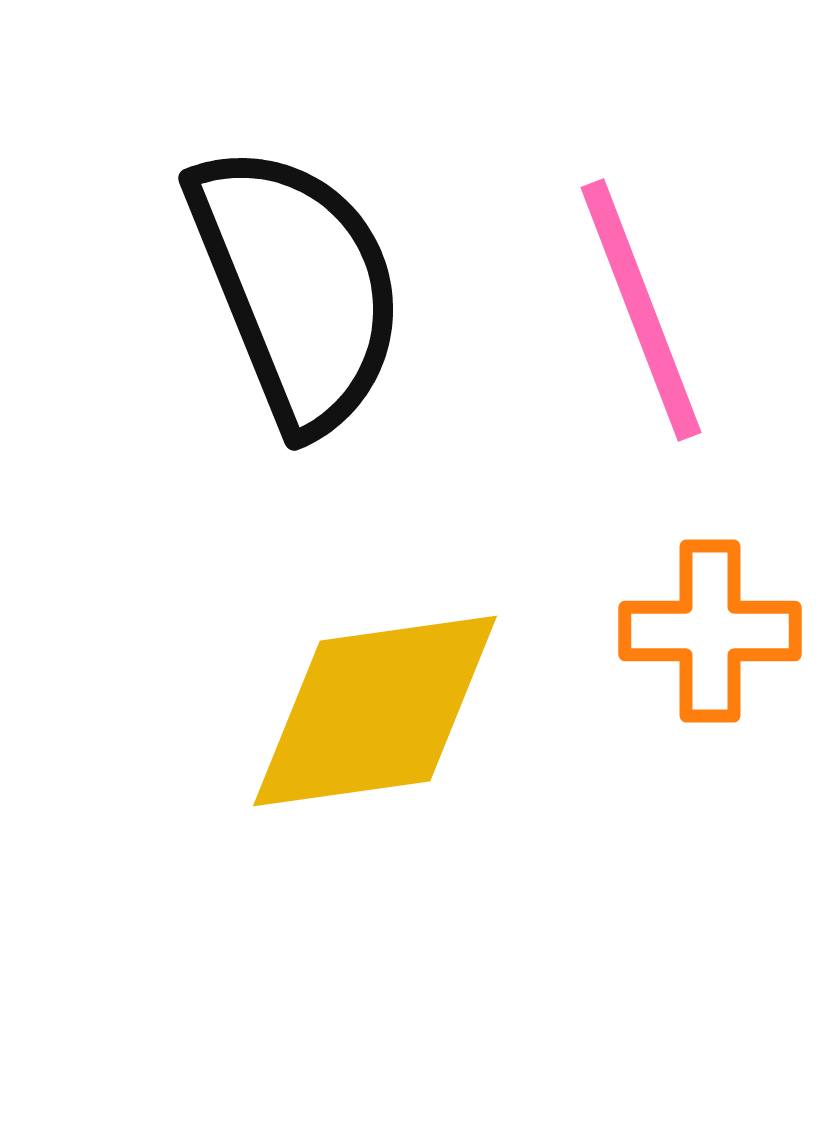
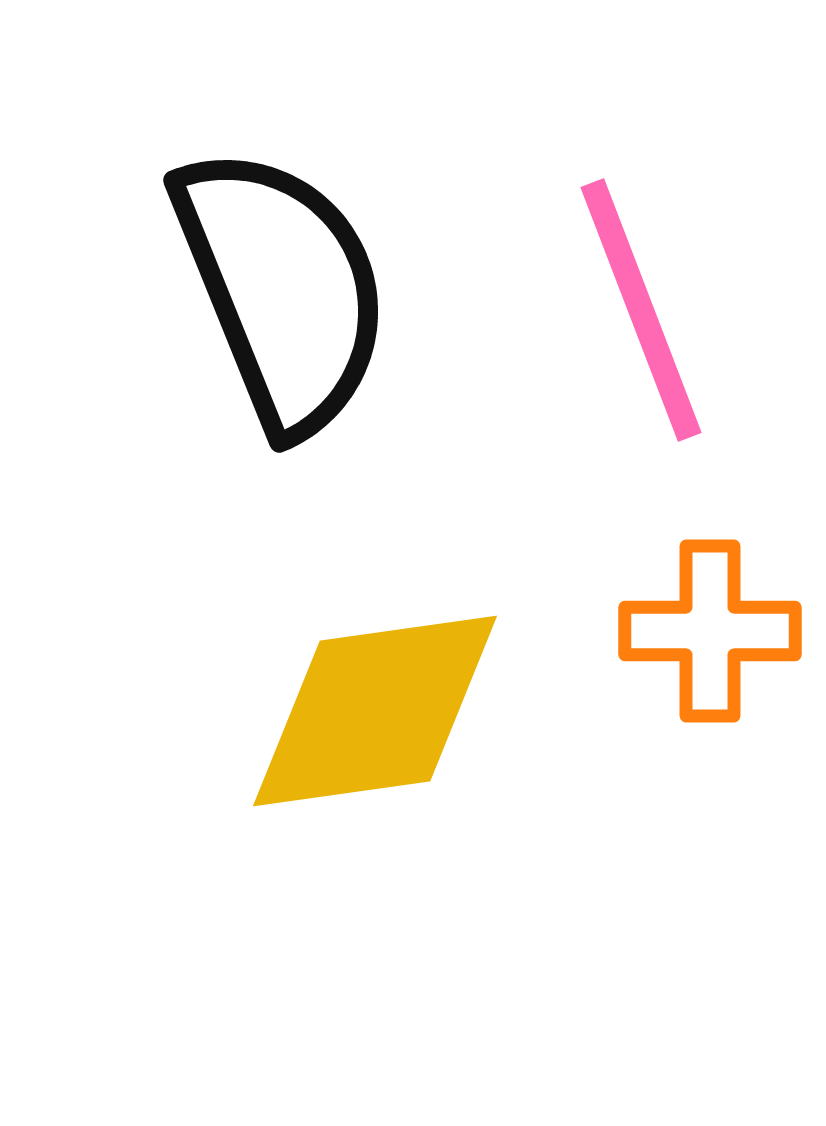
black semicircle: moved 15 px left, 2 px down
